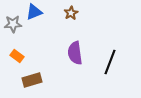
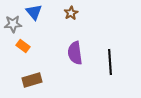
blue triangle: rotated 48 degrees counterclockwise
orange rectangle: moved 6 px right, 10 px up
black line: rotated 25 degrees counterclockwise
